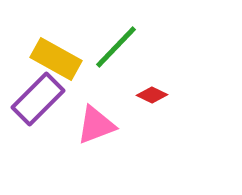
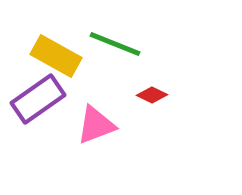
green line: moved 1 px left, 3 px up; rotated 68 degrees clockwise
yellow rectangle: moved 3 px up
purple rectangle: rotated 10 degrees clockwise
